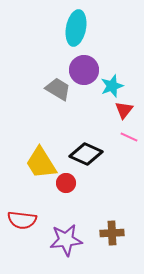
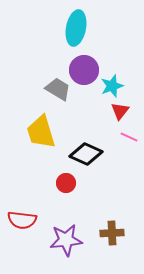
red triangle: moved 4 px left, 1 px down
yellow trapezoid: moved 31 px up; rotated 15 degrees clockwise
